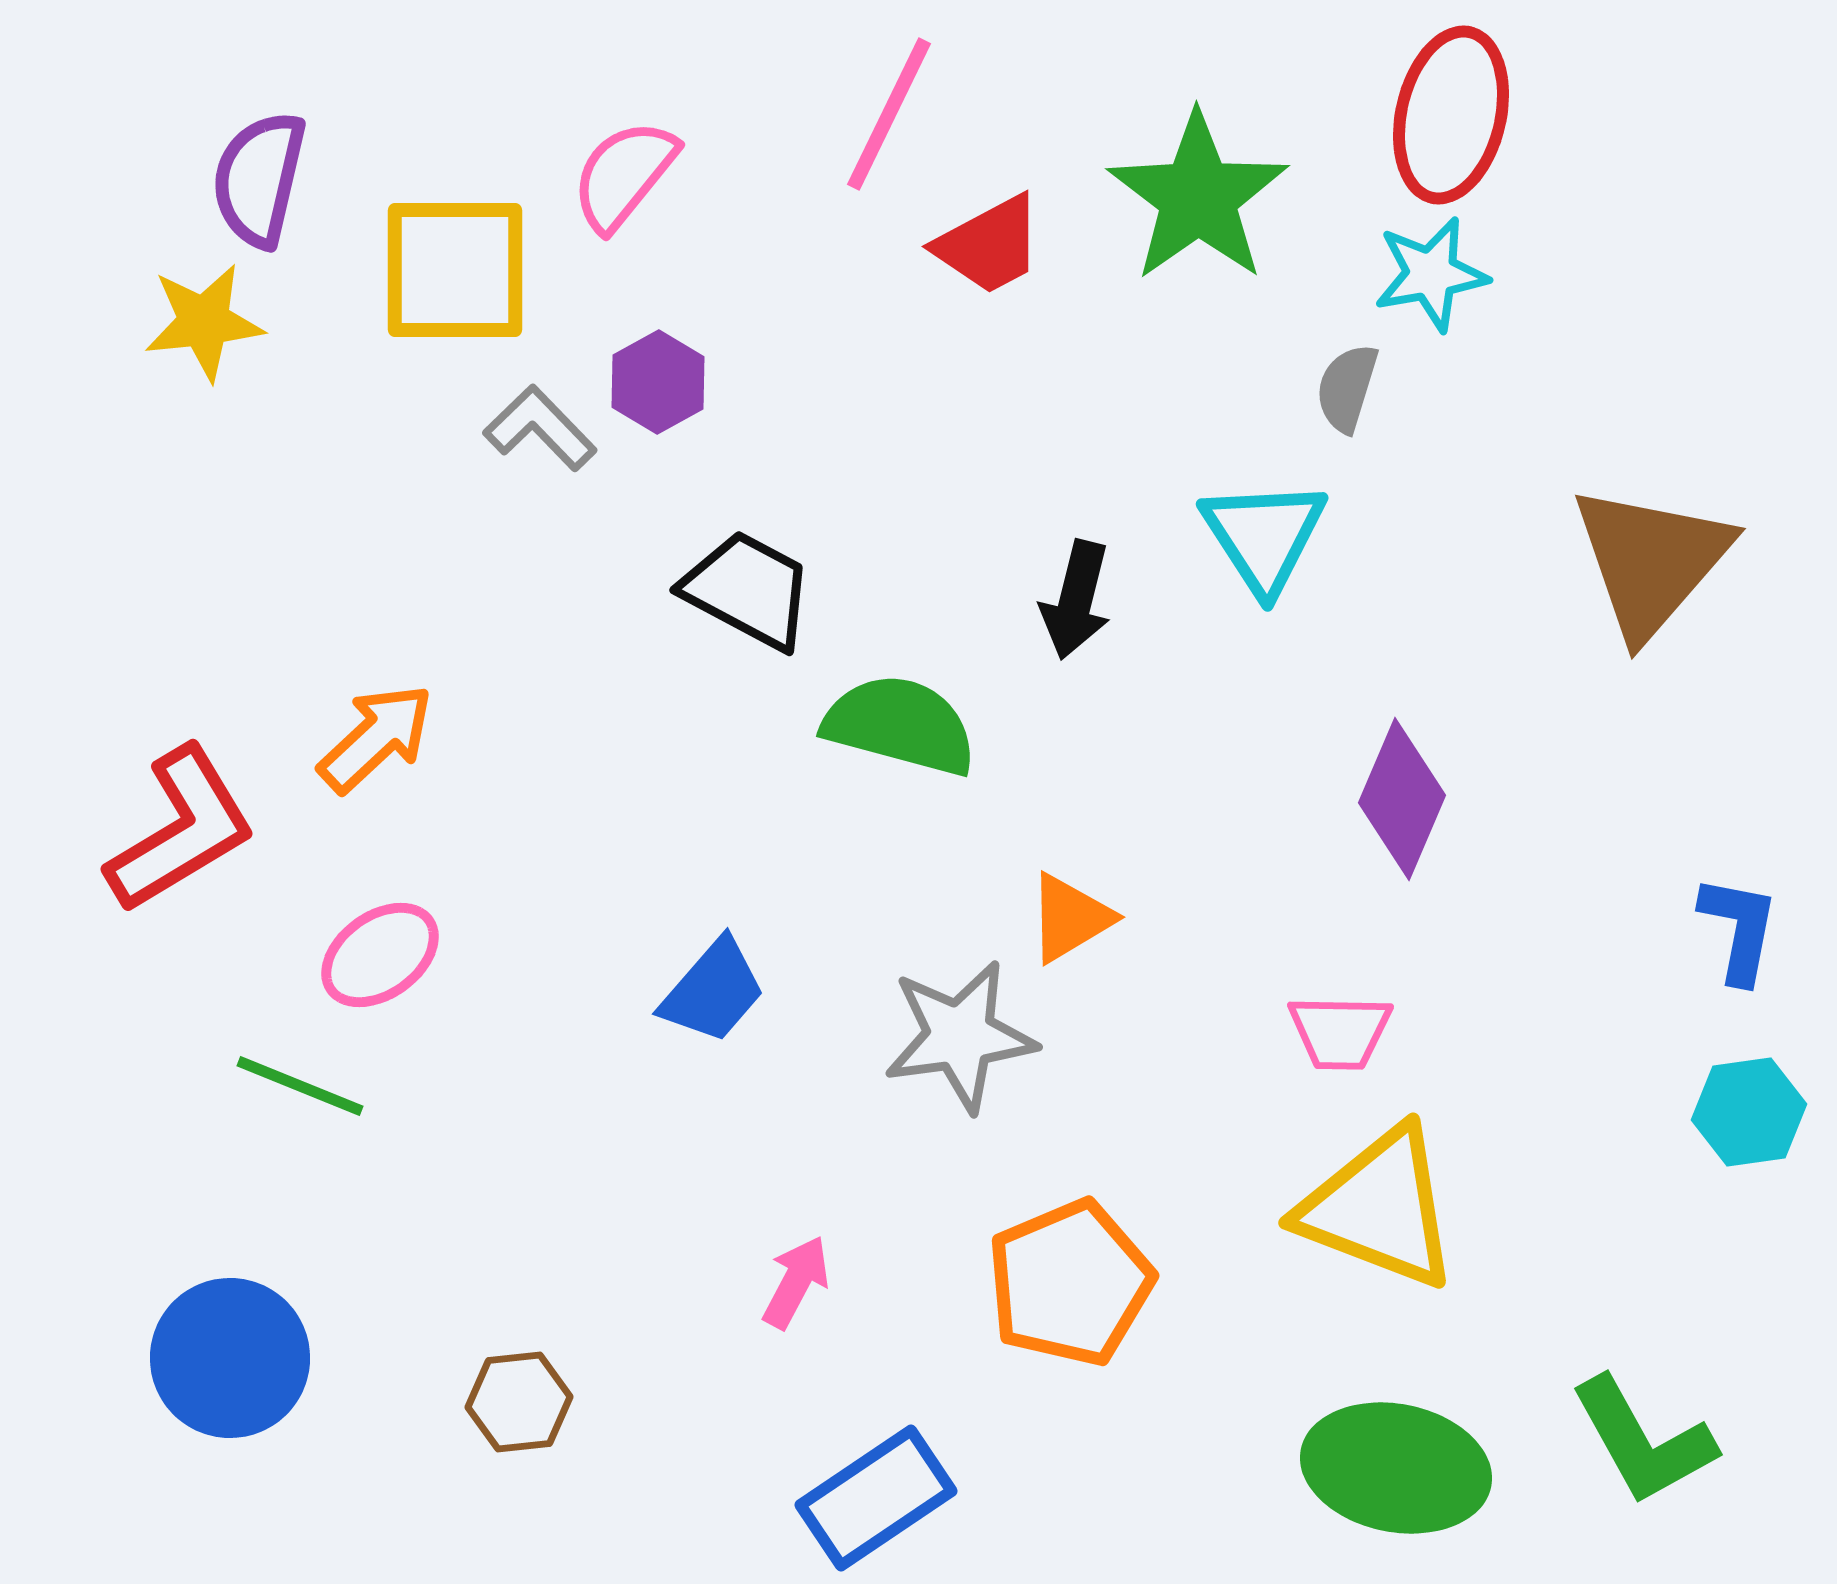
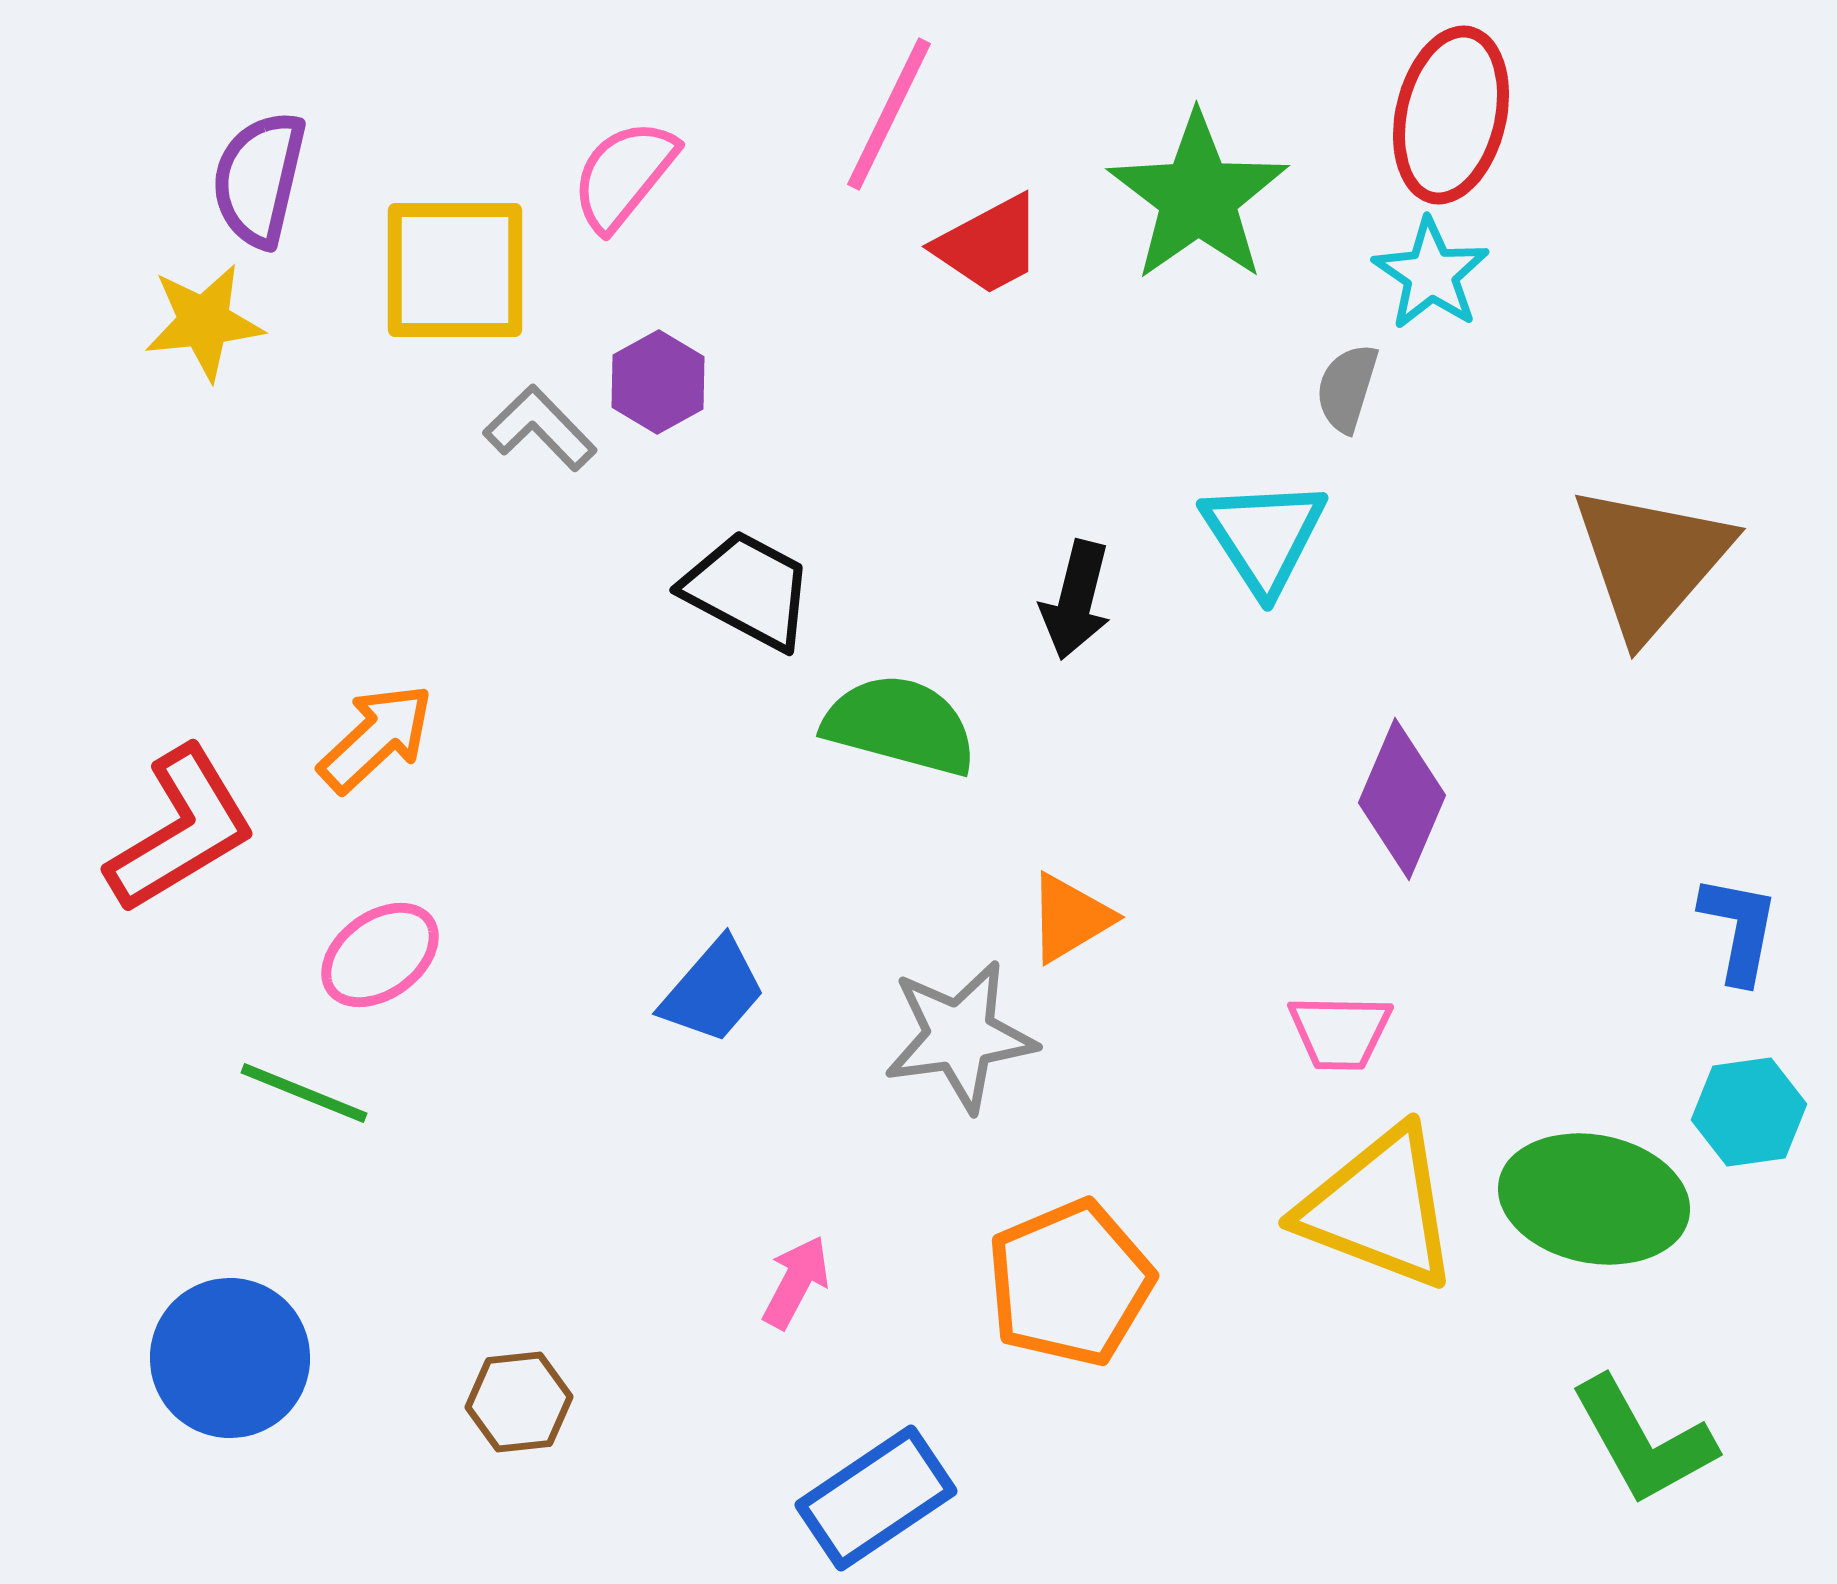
cyan star: rotated 28 degrees counterclockwise
green line: moved 4 px right, 7 px down
green ellipse: moved 198 px right, 269 px up
